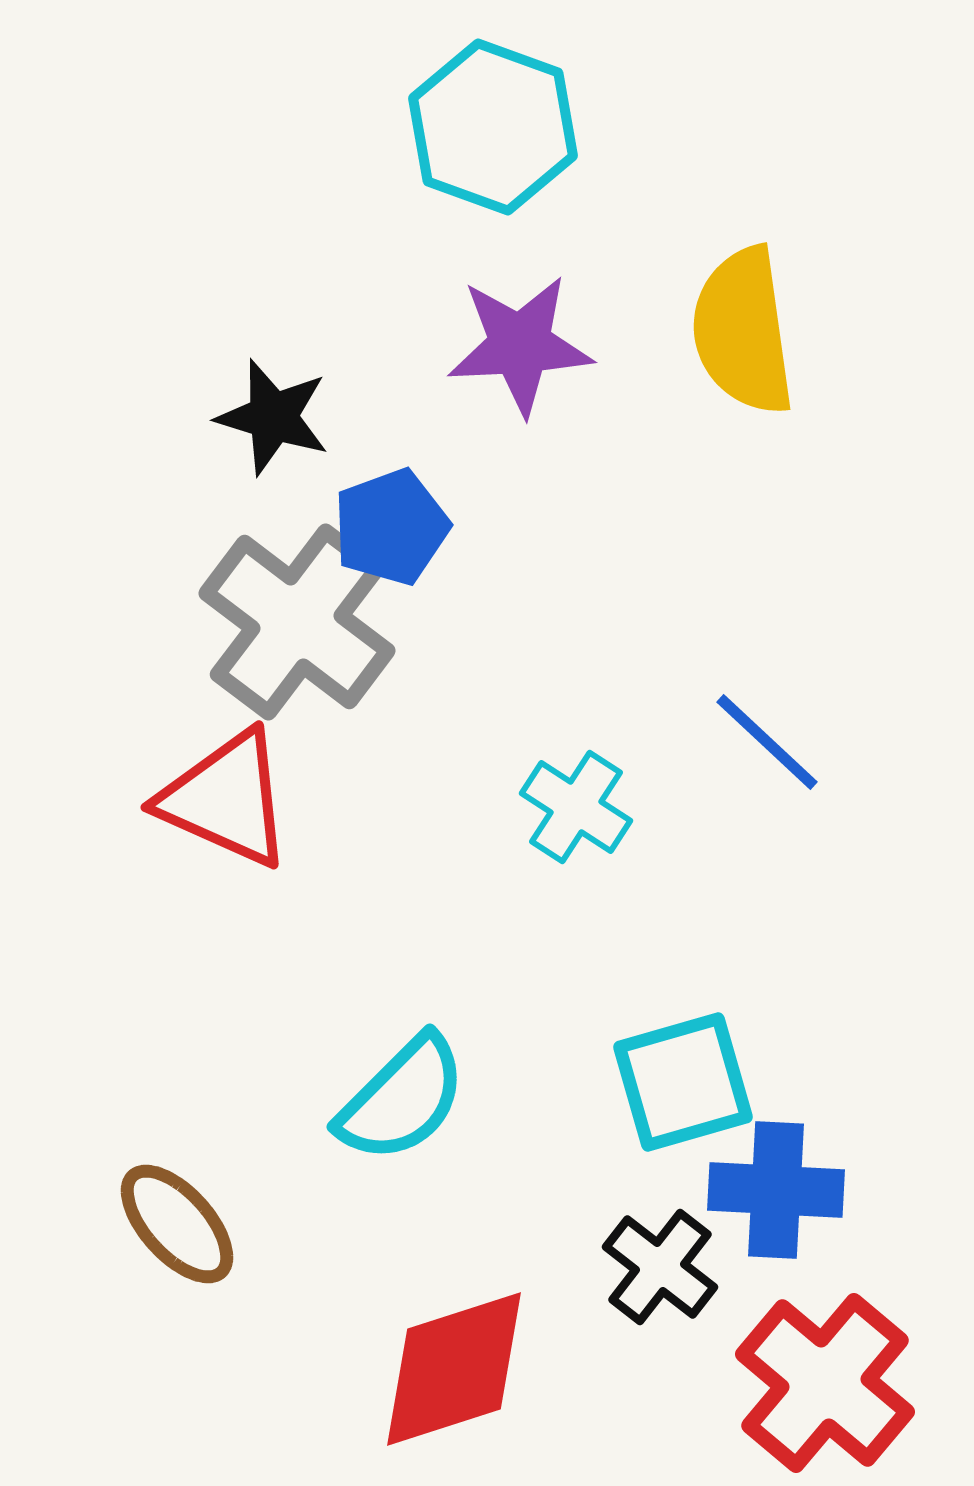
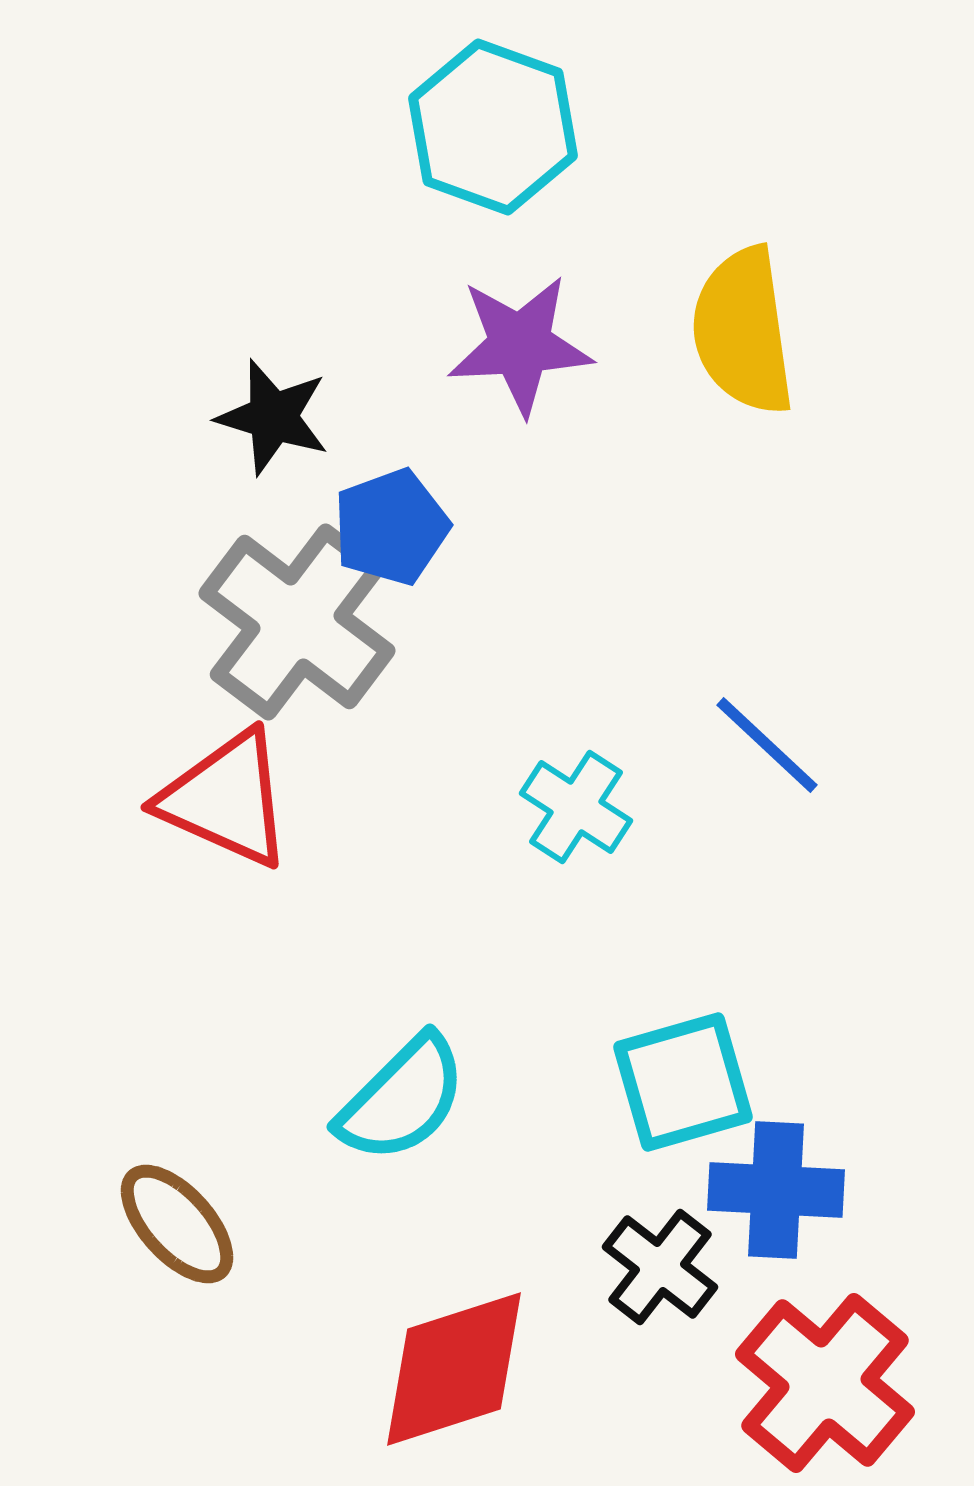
blue line: moved 3 px down
